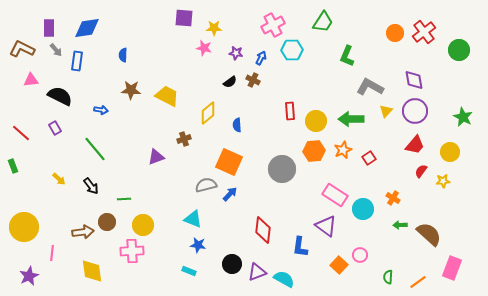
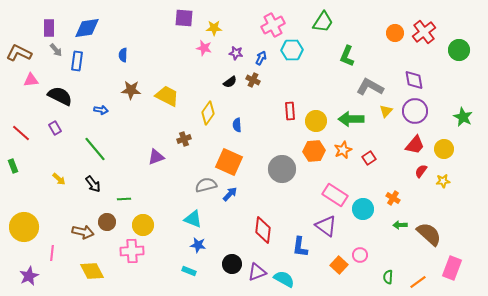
brown L-shape at (22, 49): moved 3 px left, 4 px down
yellow diamond at (208, 113): rotated 15 degrees counterclockwise
yellow circle at (450, 152): moved 6 px left, 3 px up
black arrow at (91, 186): moved 2 px right, 2 px up
brown arrow at (83, 232): rotated 20 degrees clockwise
yellow diamond at (92, 271): rotated 20 degrees counterclockwise
